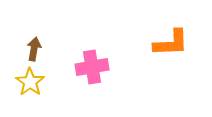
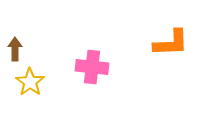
brown arrow: moved 19 px left; rotated 10 degrees counterclockwise
pink cross: rotated 16 degrees clockwise
